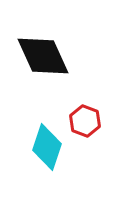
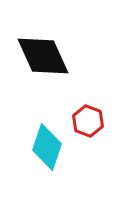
red hexagon: moved 3 px right
